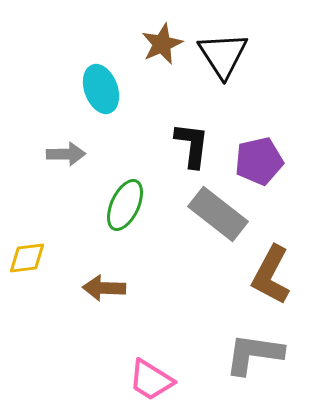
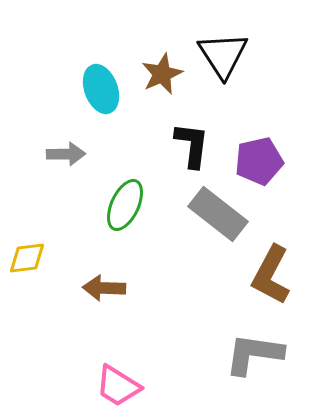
brown star: moved 30 px down
pink trapezoid: moved 33 px left, 6 px down
